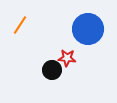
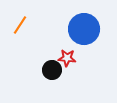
blue circle: moved 4 px left
